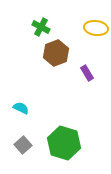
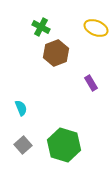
yellow ellipse: rotated 15 degrees clockwise
purple rectangle: moved 4 px right, 10 px down
cyan semicircle: rotated 42 degrees clockwise
green hexagon: moved 2 px down
